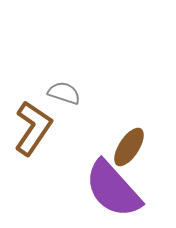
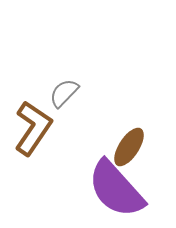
gray semicircle: rotated 64 degrees counterclockwise
purple semicircle: moved 3 px right
